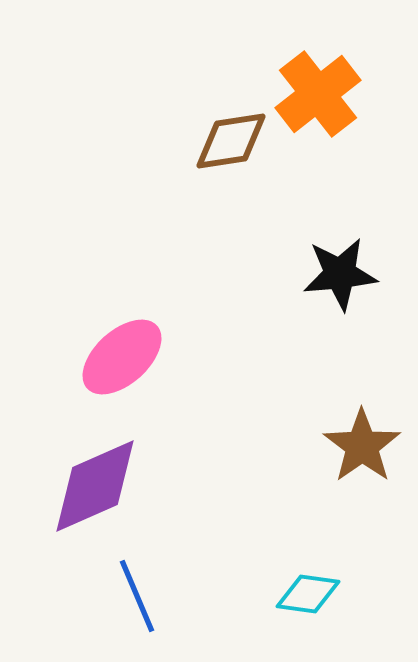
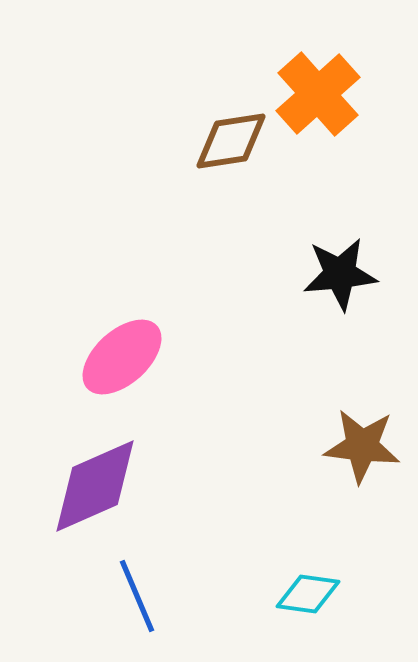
orange cross: rotated 4 degrees counterclockwise
brown star: rotated 30 degrees counterclockwise
